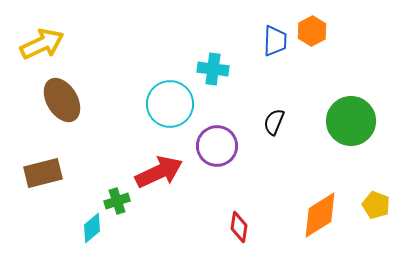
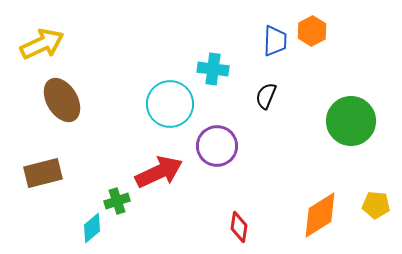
black semicircle: moved 8 px left, 26 px up
yellow pentagon: rotated 16 degrees counterclockwise
